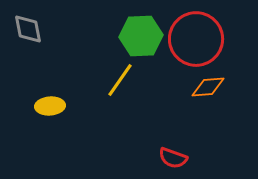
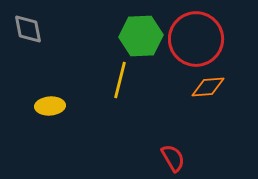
yellow line: rotated 21 degrees counterclockwise
red semicircle: rotated 140 degrees counterclockwise
